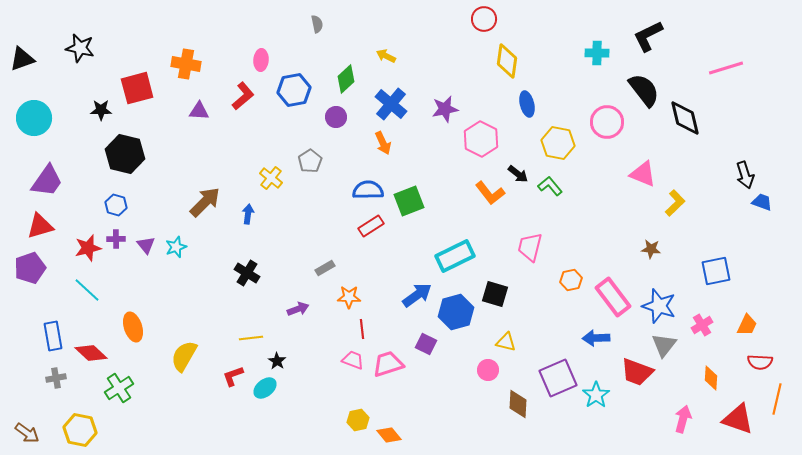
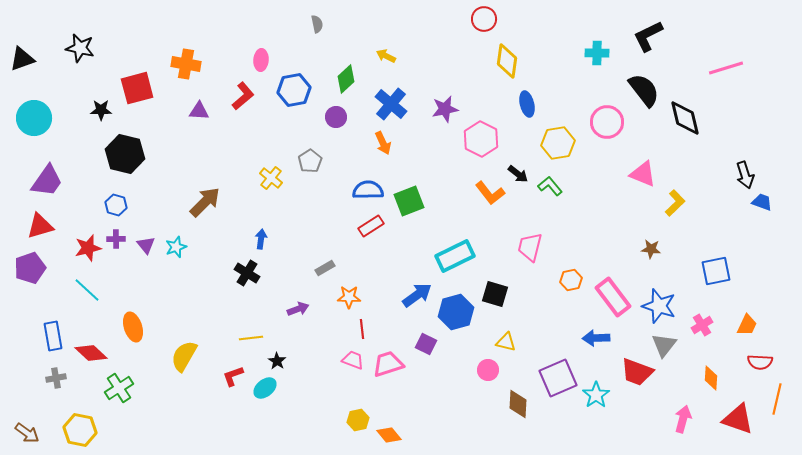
yellow hexagon at (558, 143): rotated 20 degrees counterclockwise
blue arrow at (248, 214): moved 13 px right, 25 px down
